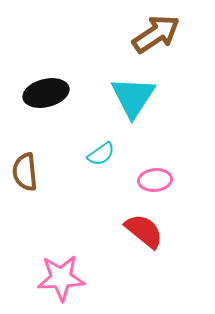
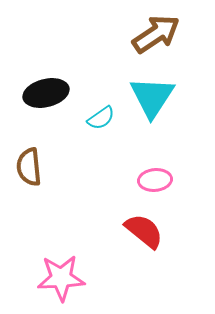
cyan triangle: moved 19 px right
cyan semicircle: moved 36 px up
brown semicircle: moved 4 px right, 5 px up
